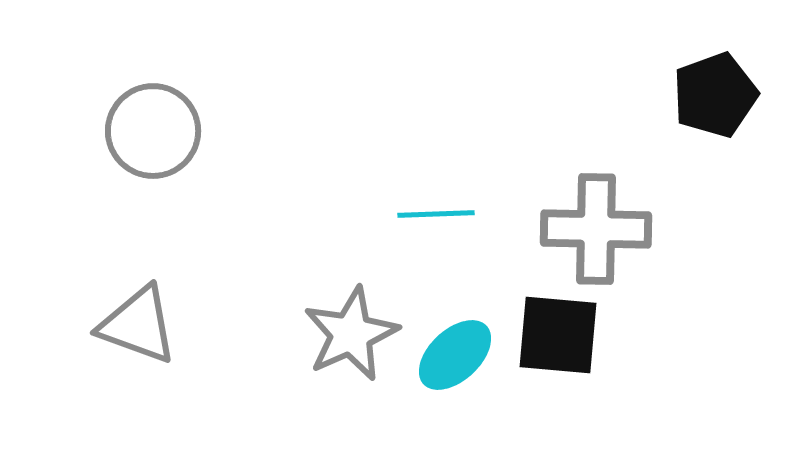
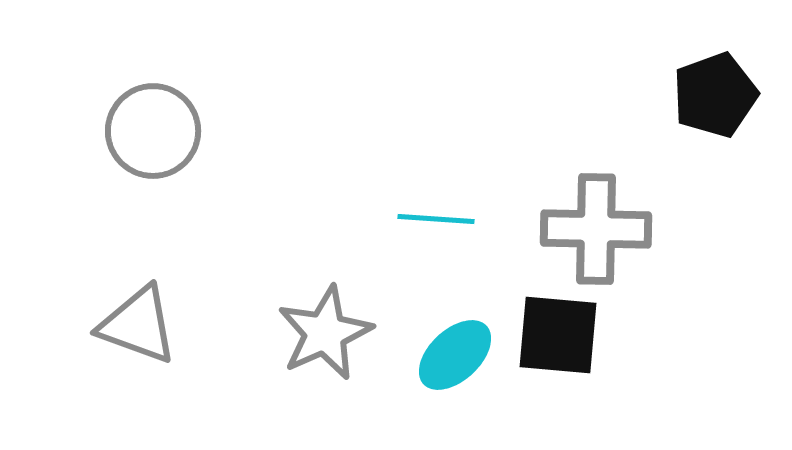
cyan line: moved 5 px down; rotated 6 degrees clockwise
gray star: moved 26 px left, 1 px up
